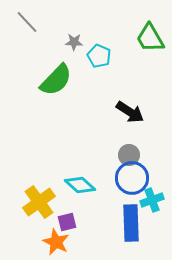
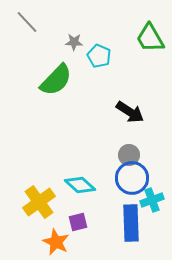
purple square: moved 11 px right
